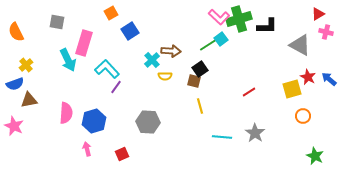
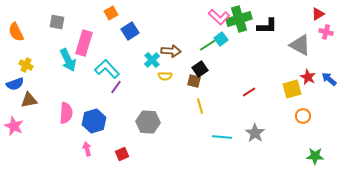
yellow cross: rotated 24 degrees counterclockwise
green star: rotated 24 degrees counterclockwise
